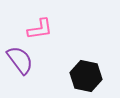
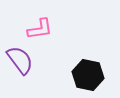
black hexagon: moved 2 px right, 1 px up
